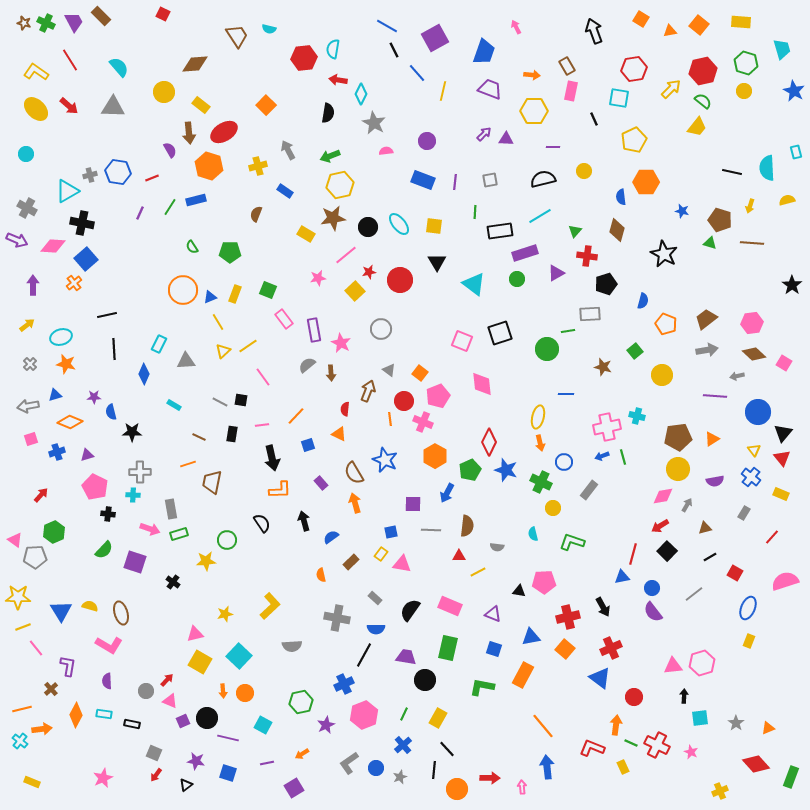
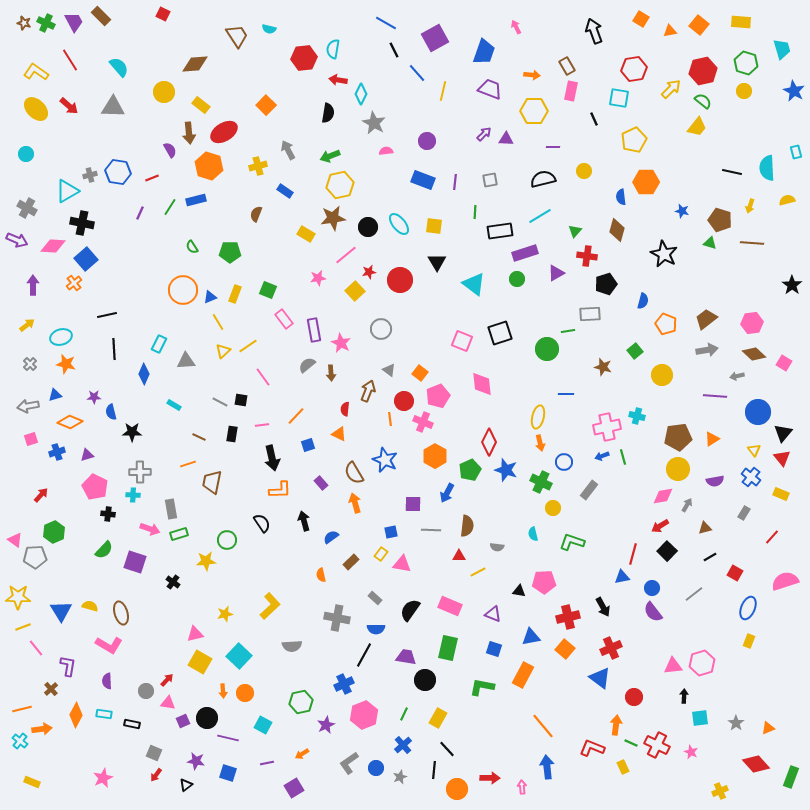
blue line at (387, 26): moved 1 px left, 3 px up
pink triangle at (170, 701): moved 2 px left, 2 px down; rotated 14 degrees counterclockwise
